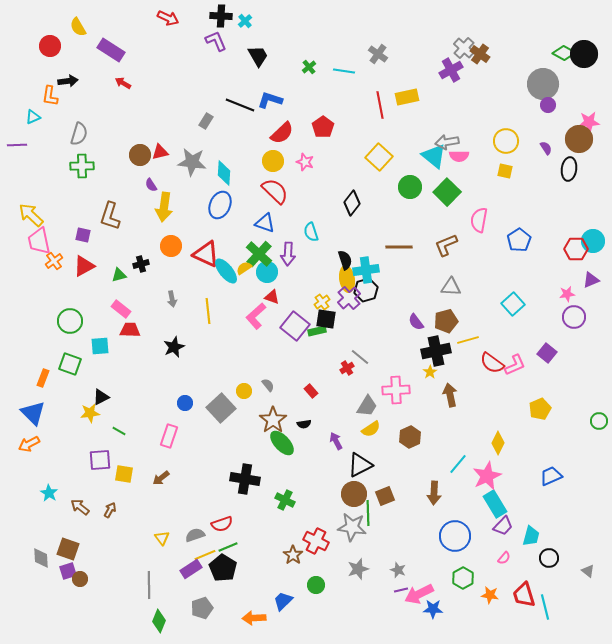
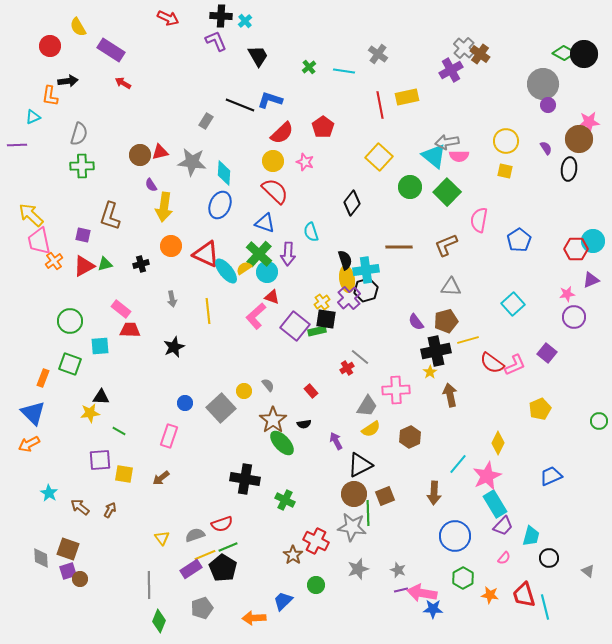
green triangle at (119, 275): moved 14 px left, 11 px up
black triangle at (101, 397): rotated 30 degrees clockwise
pink arrow at (419, 594): moved 3 px right, 1 px up; rotated 36 degrees clockwise
